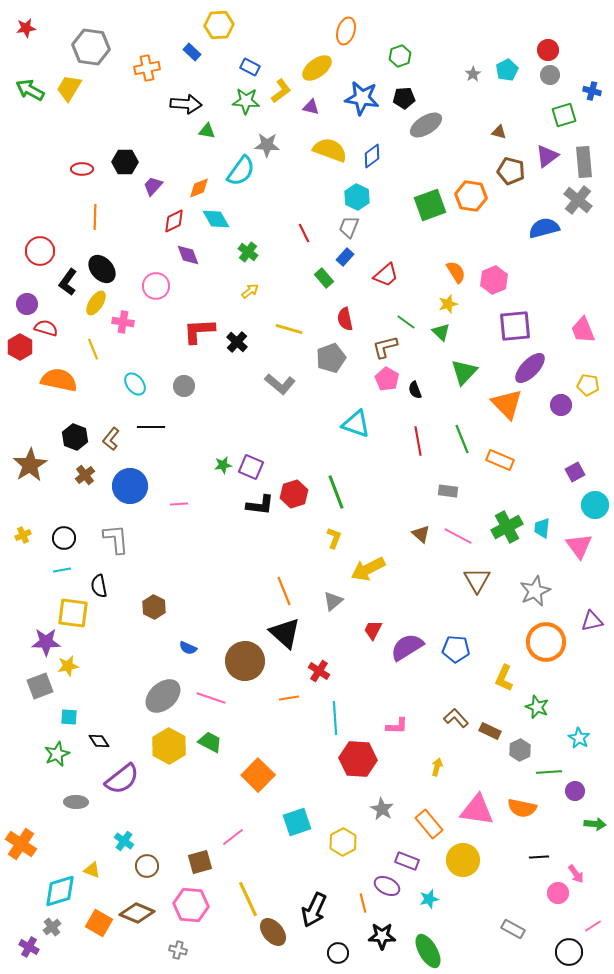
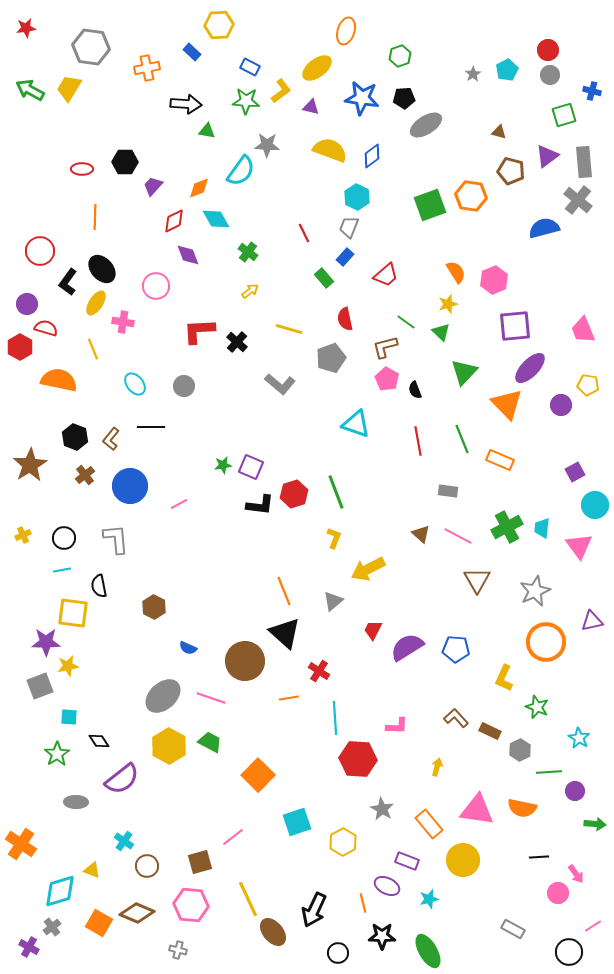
pink line at (179, 504): rotated 24 degrees counterclockwise
green star at (57, 754): rotated 10 degrees counterclockwise
